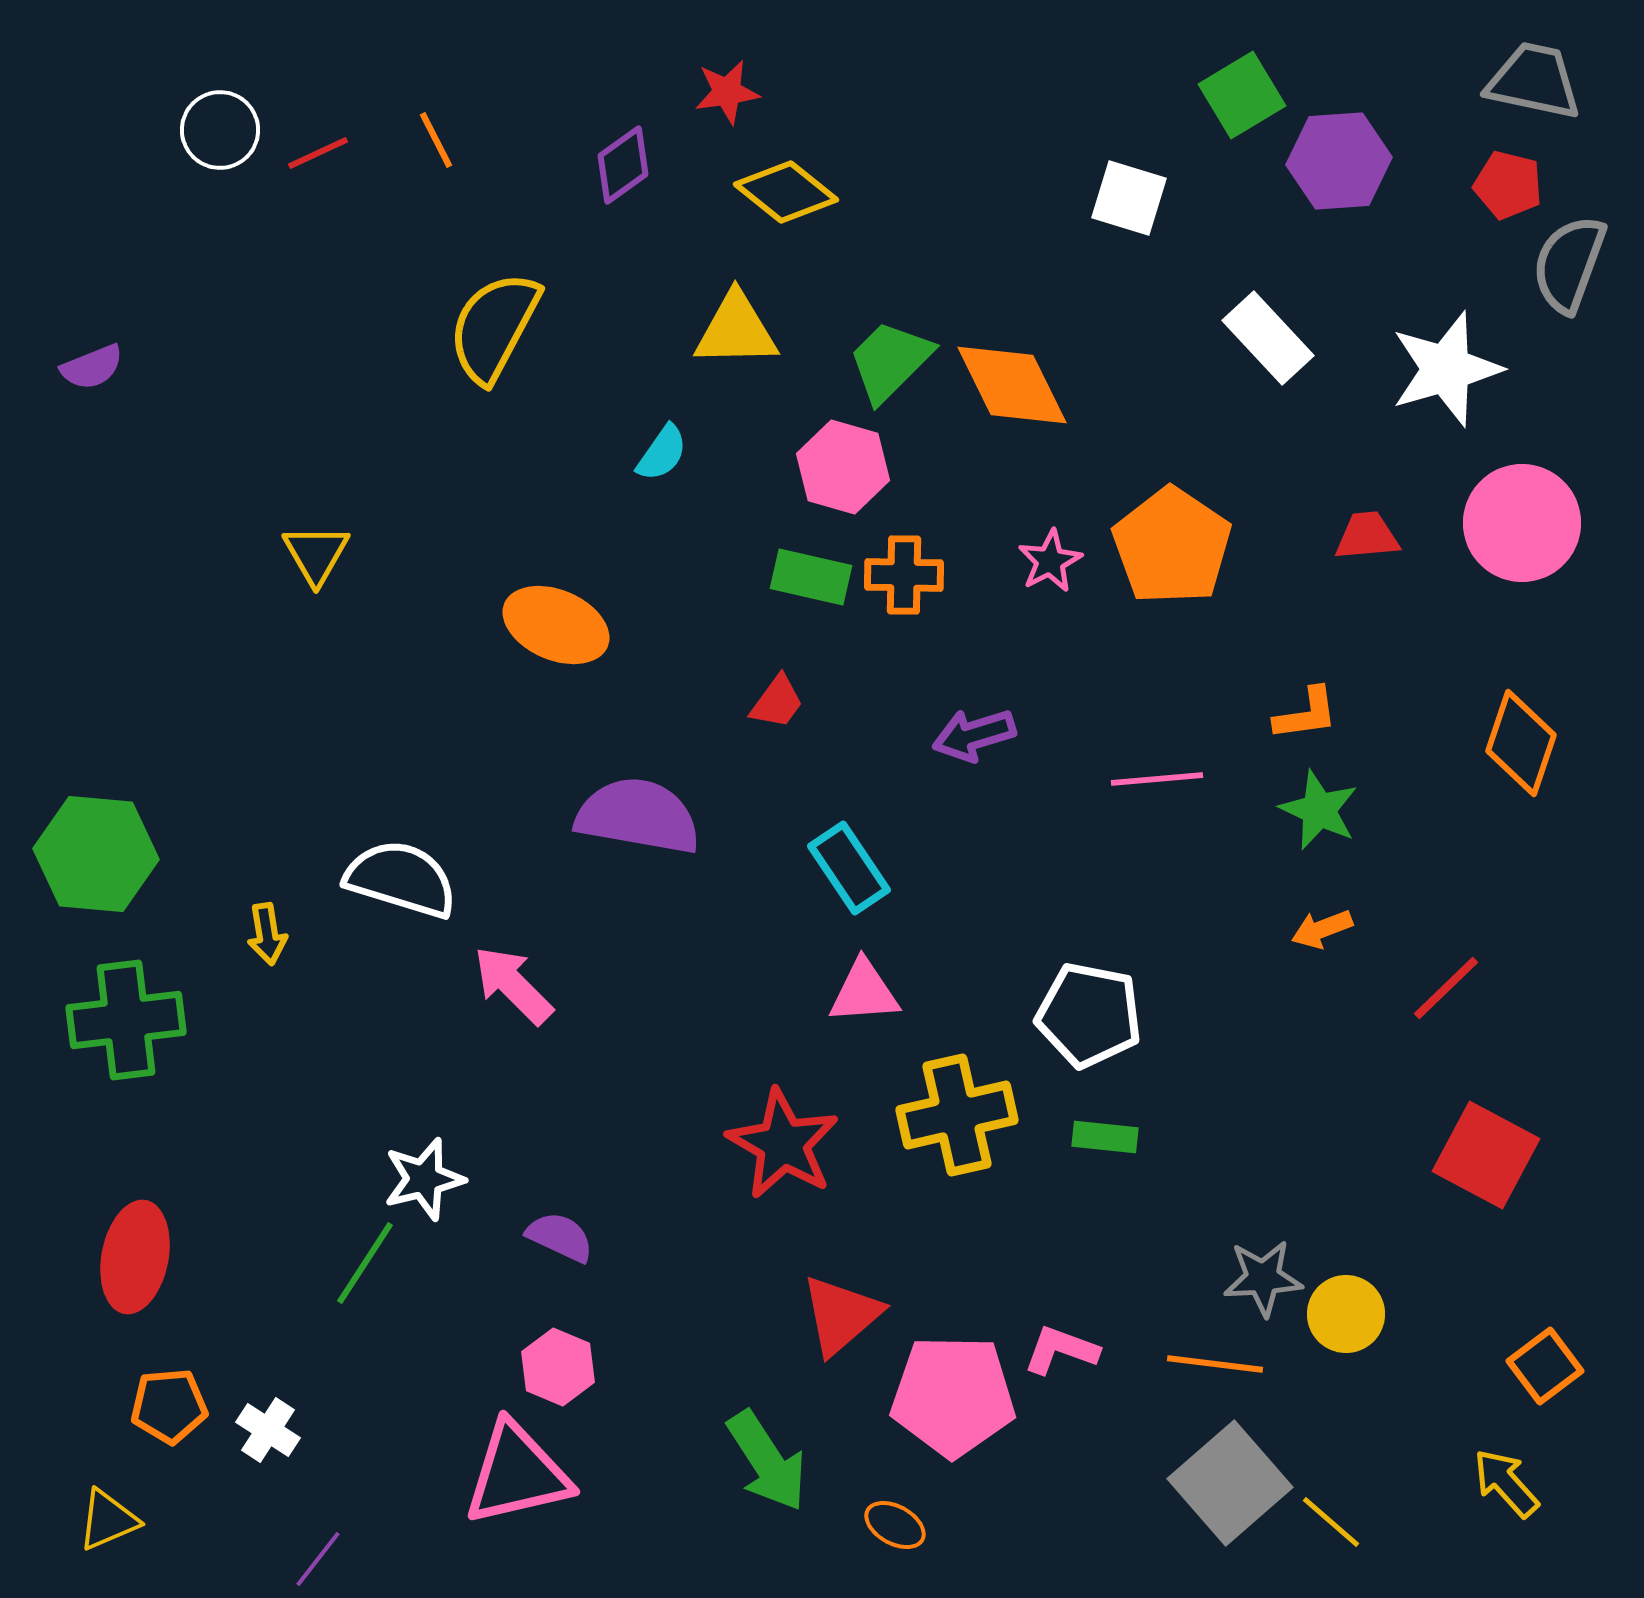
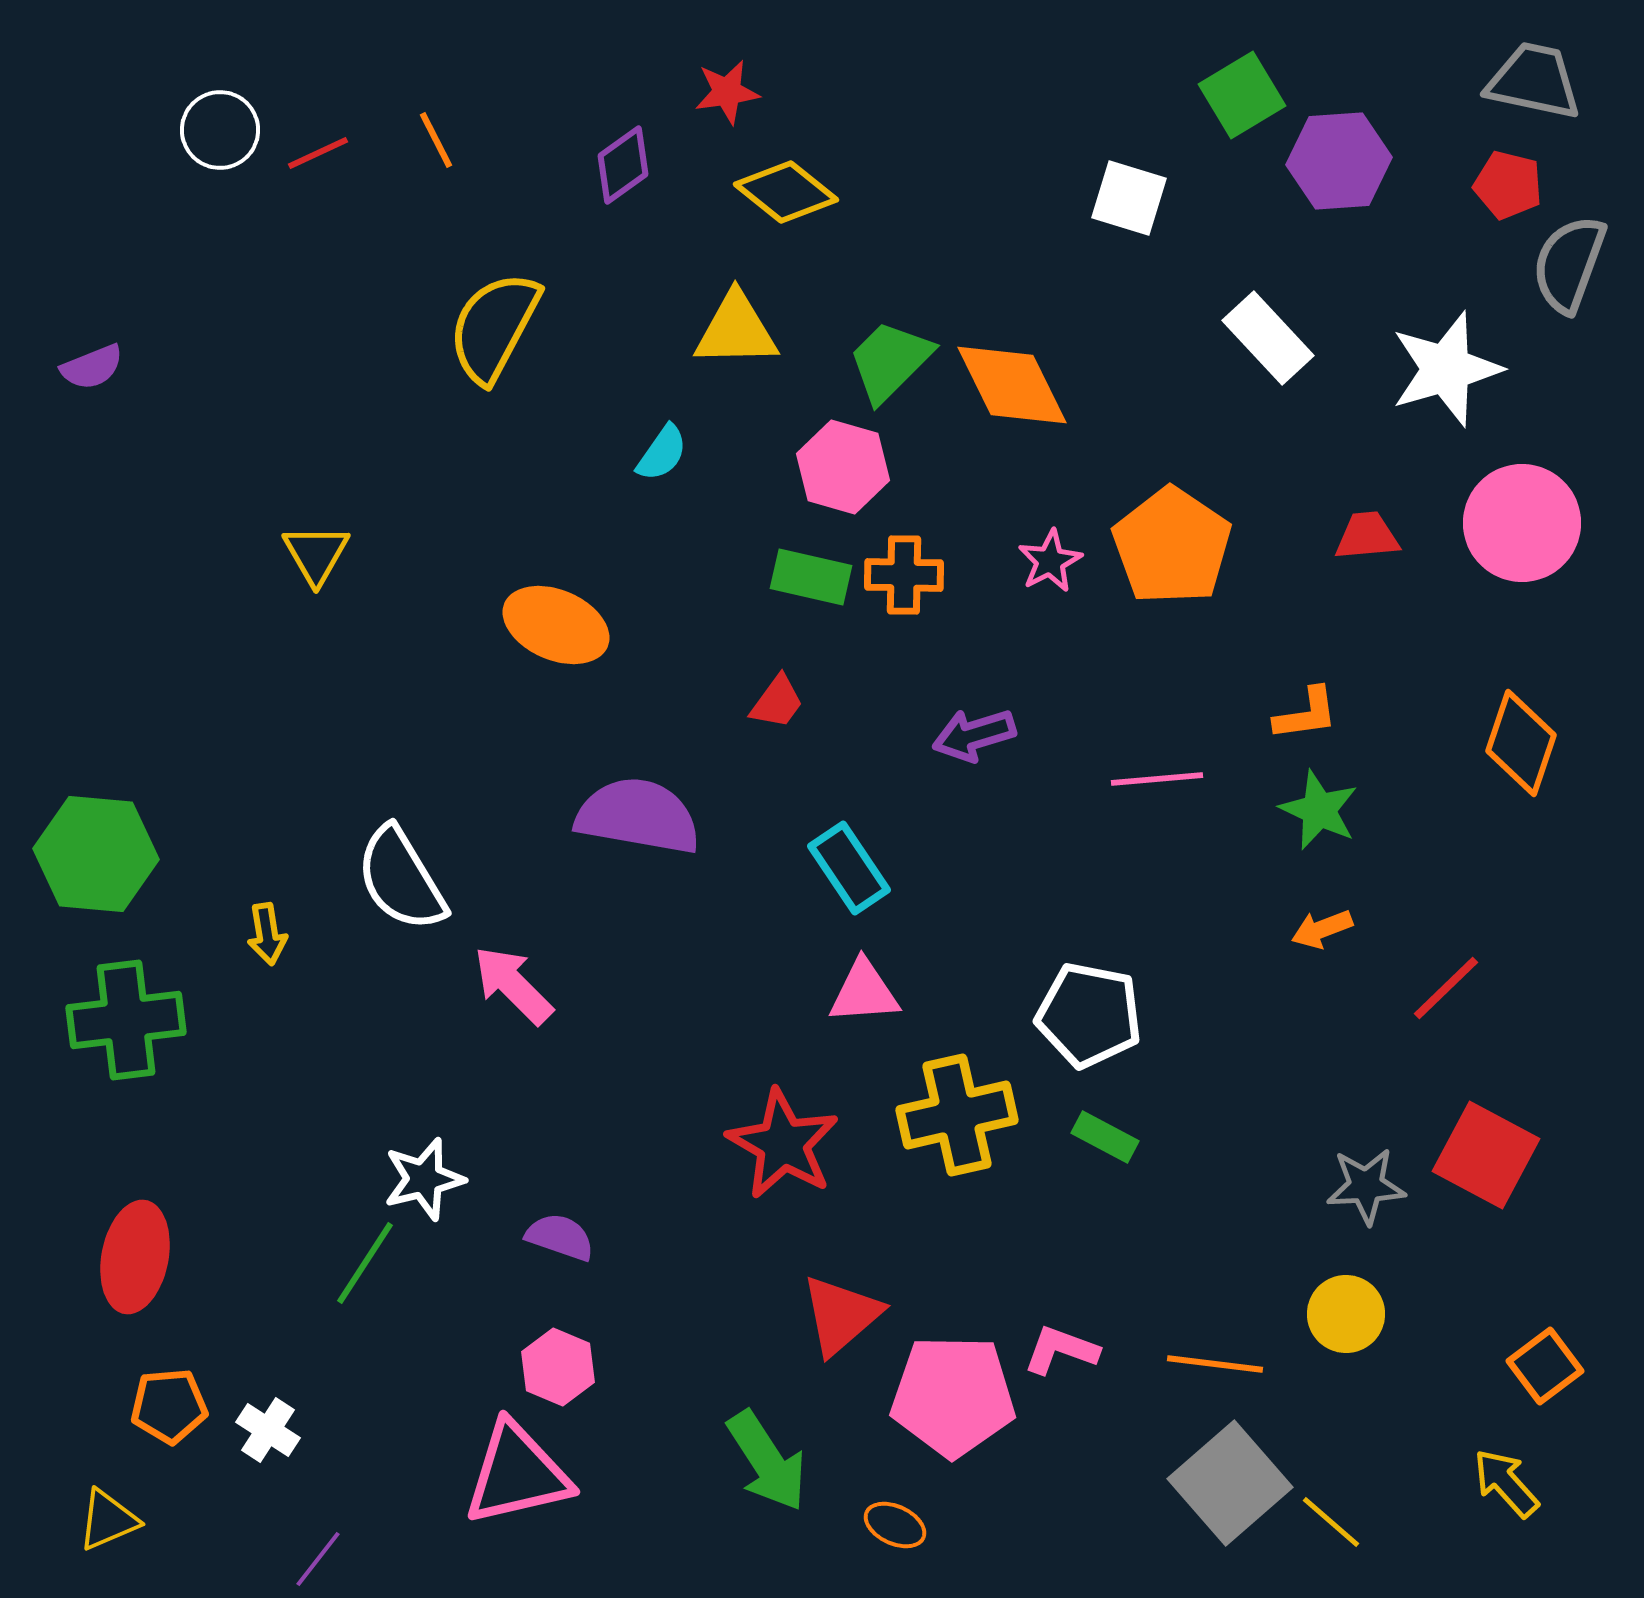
white semicircle at (401, 879): rotated 138 degrees counterclockwise
green rectangle at (1105, 1137): rotated 22 degrees clockwise
purple semicircle at (560, 1237): rotated 6 degrees counterclockwise
gray star at (1263, 1278): moved 103 px right, 92 px up
orange ellipse at (895, 1525): rotated 4 degrees counterclockwise
